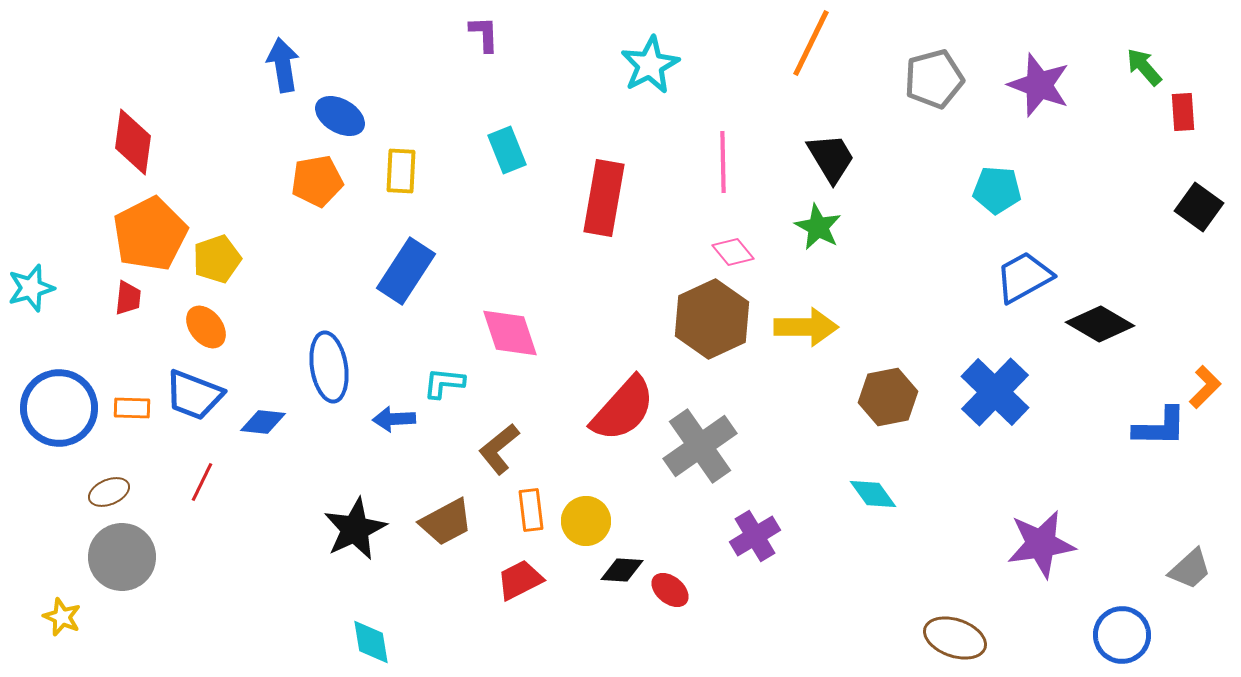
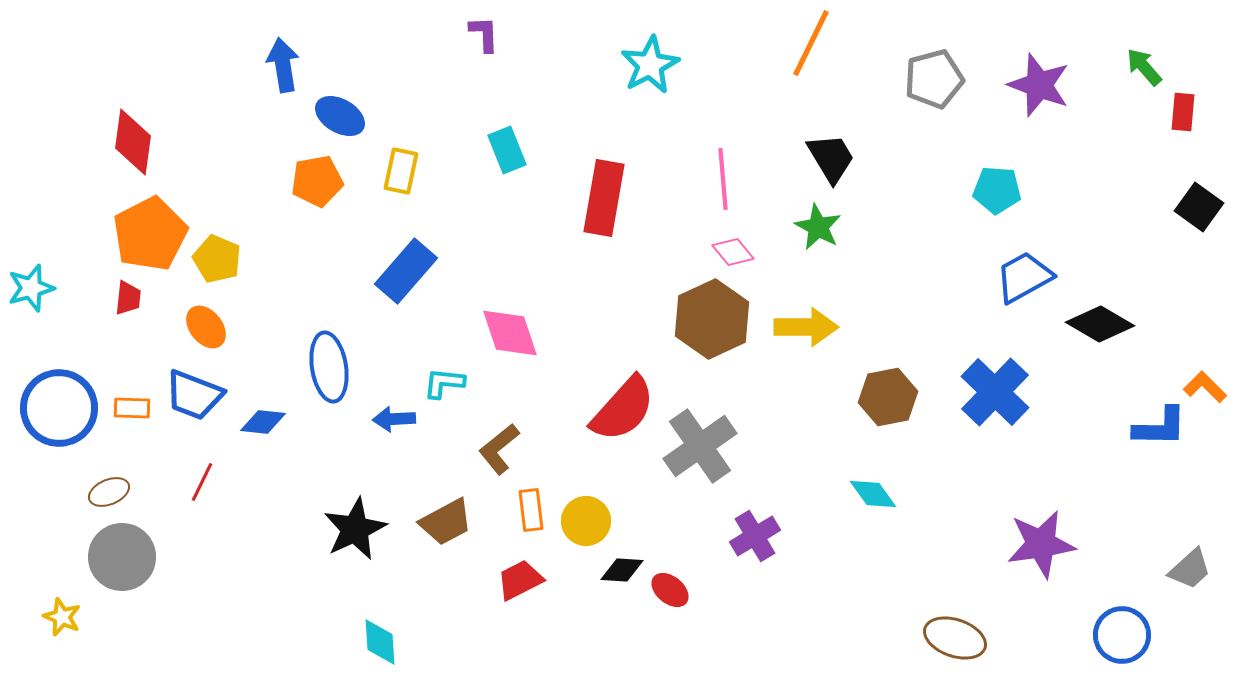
red rectangle at (1183, 112): rotated 9 degrees clockwise
pink line at (723, 162): moved 17 px down; rotated 4 degrees counterclockwise
yellow rectangle at (401, 171): rotated 9 degrees clockwise
yellow pentagon at (217, 259): rotated 30 degrees counterclockwise
blue rectangle at (406, 271): rotated 8 degrees clockwise
orange L-shape at (1205, 387): rotated 90 degrees counterclockwise
cyan diamond at (371, 642): moved 9 px right; rotated 6 degrees clockwise
